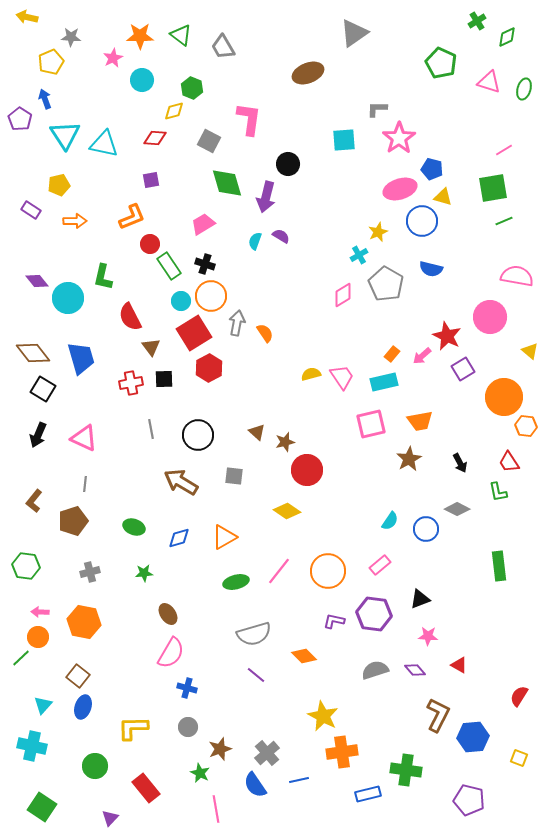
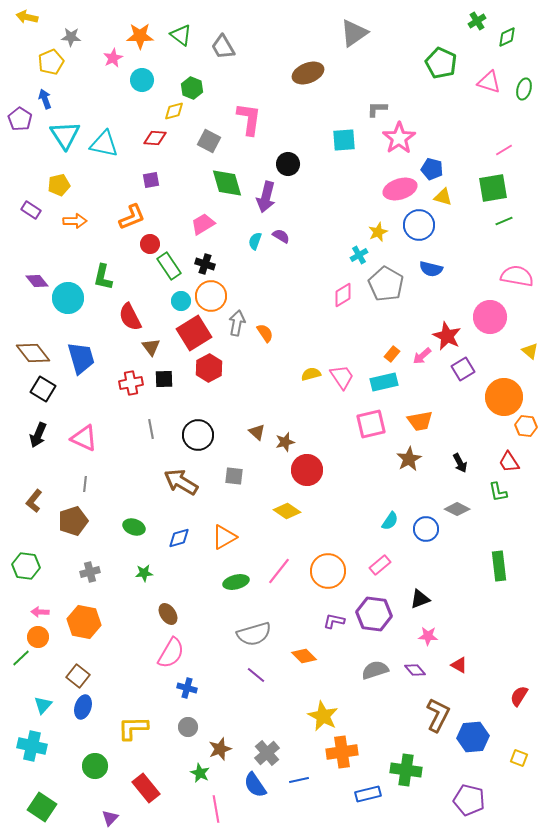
blue circle at (422, 221): moved 3 px left, 4 px down
